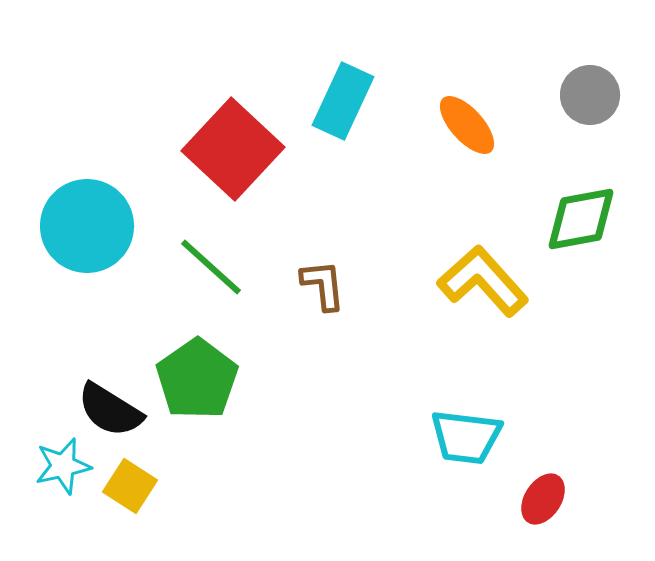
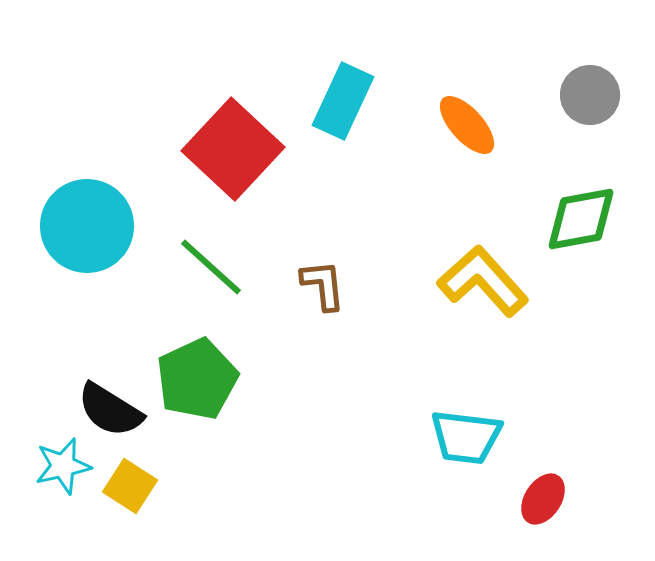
green pentagon: rotated 10 degrees clockwise
